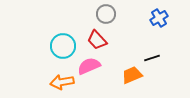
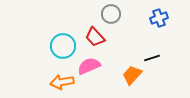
gray circle: moved 5 px right
blue cross: rotated 12 degrees clockwise
red trapezoid: moved 2 px left, 3 px up
orange trapezoid: rotated 25 degrees counterclockwise
